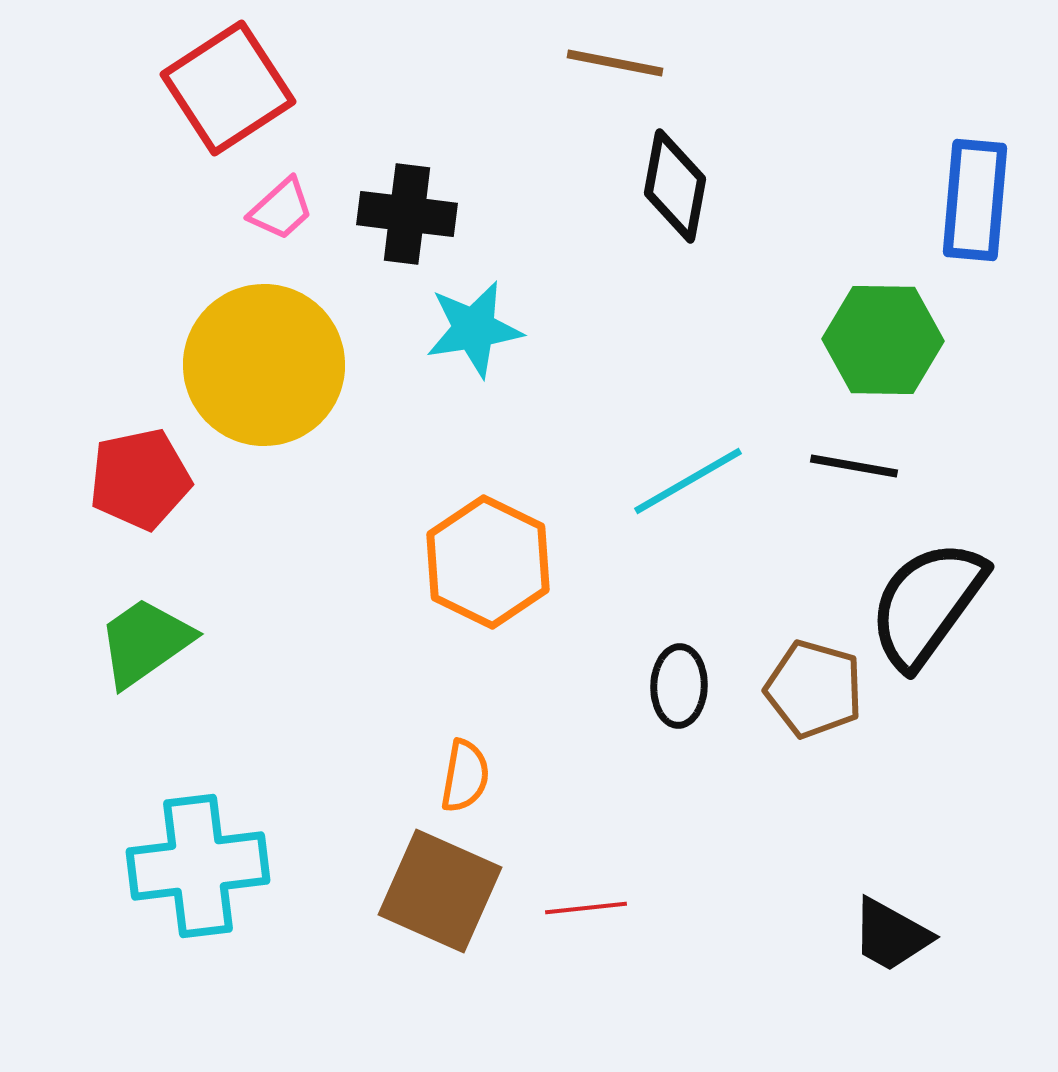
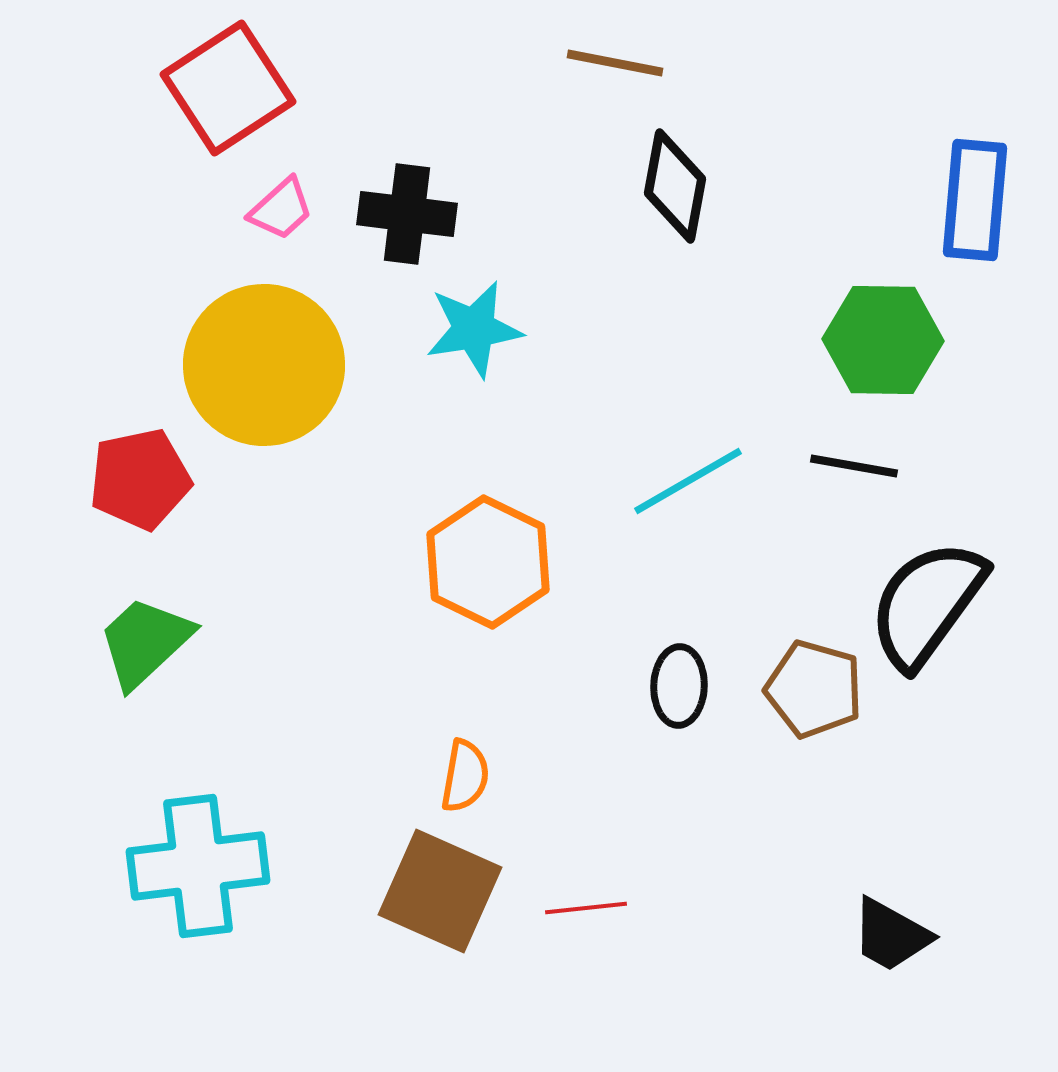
green trapezoid: rotated 8 degrees counterclockwise
